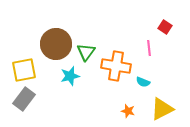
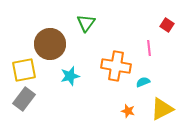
red square: moved 2 px right, 2 px up
brown circle: moved 6 px left
green triangle: moved 29 px up
cyan semicircle: rotated 136 degrees clockwise
